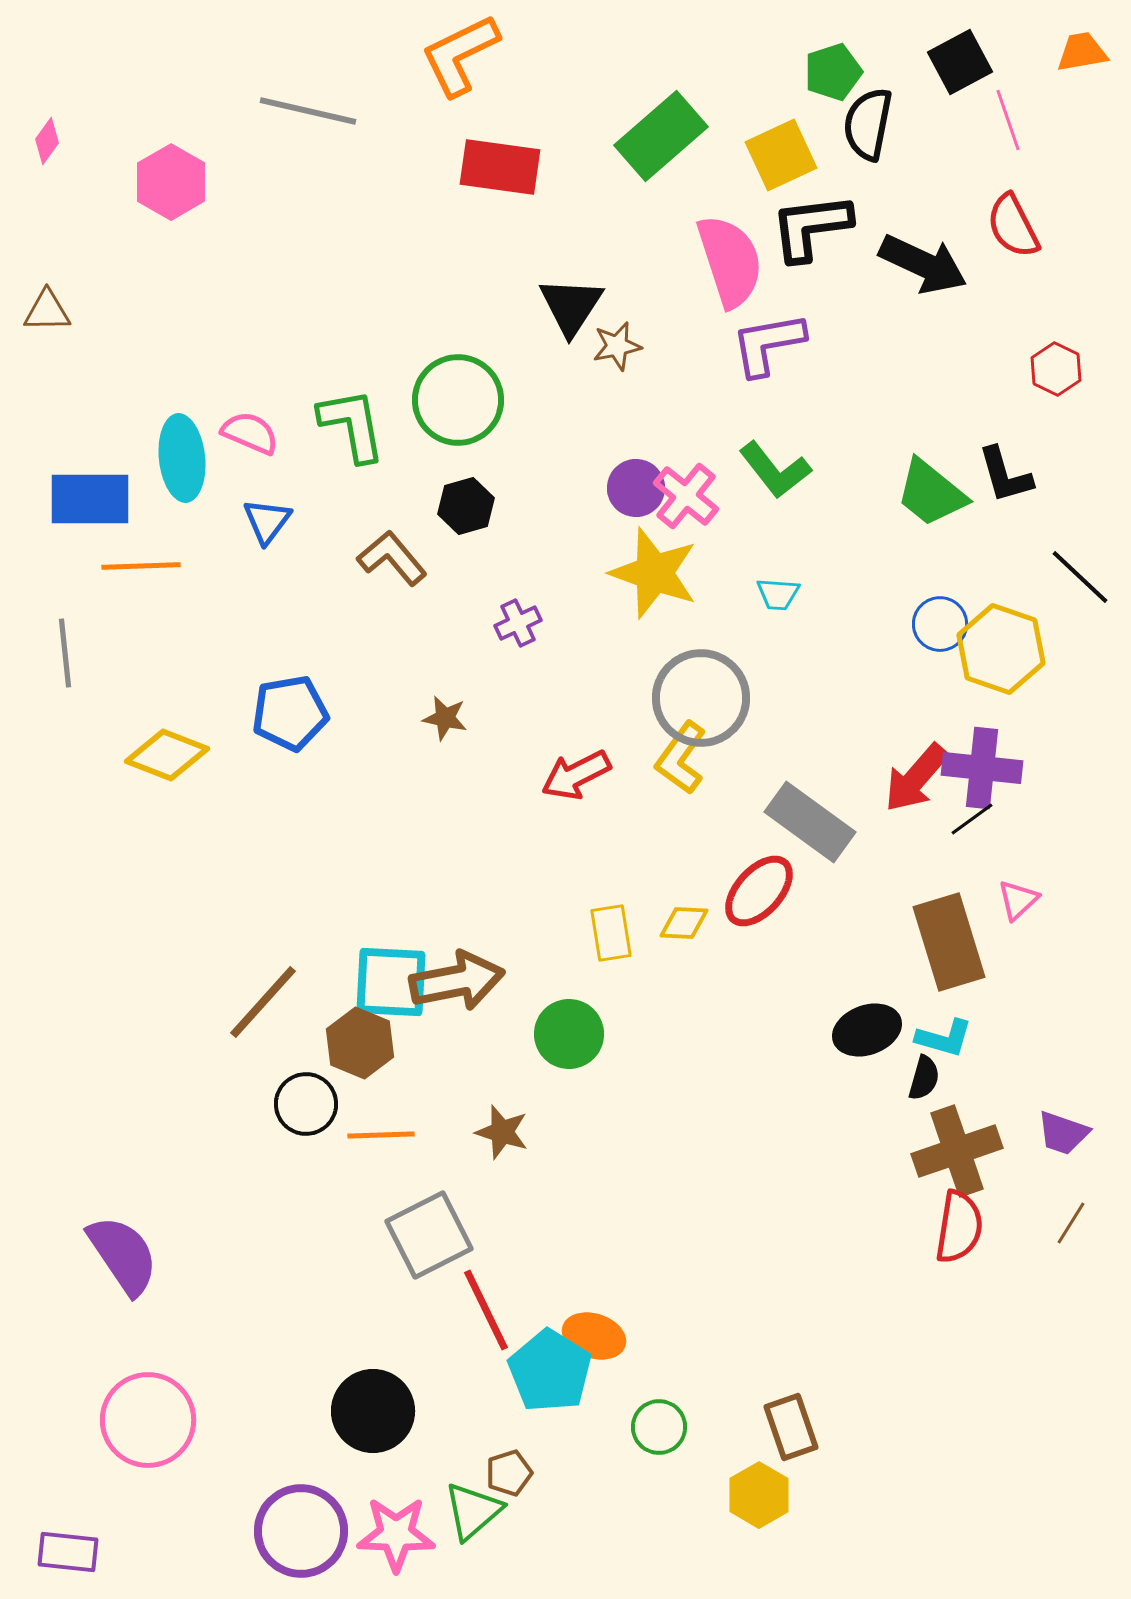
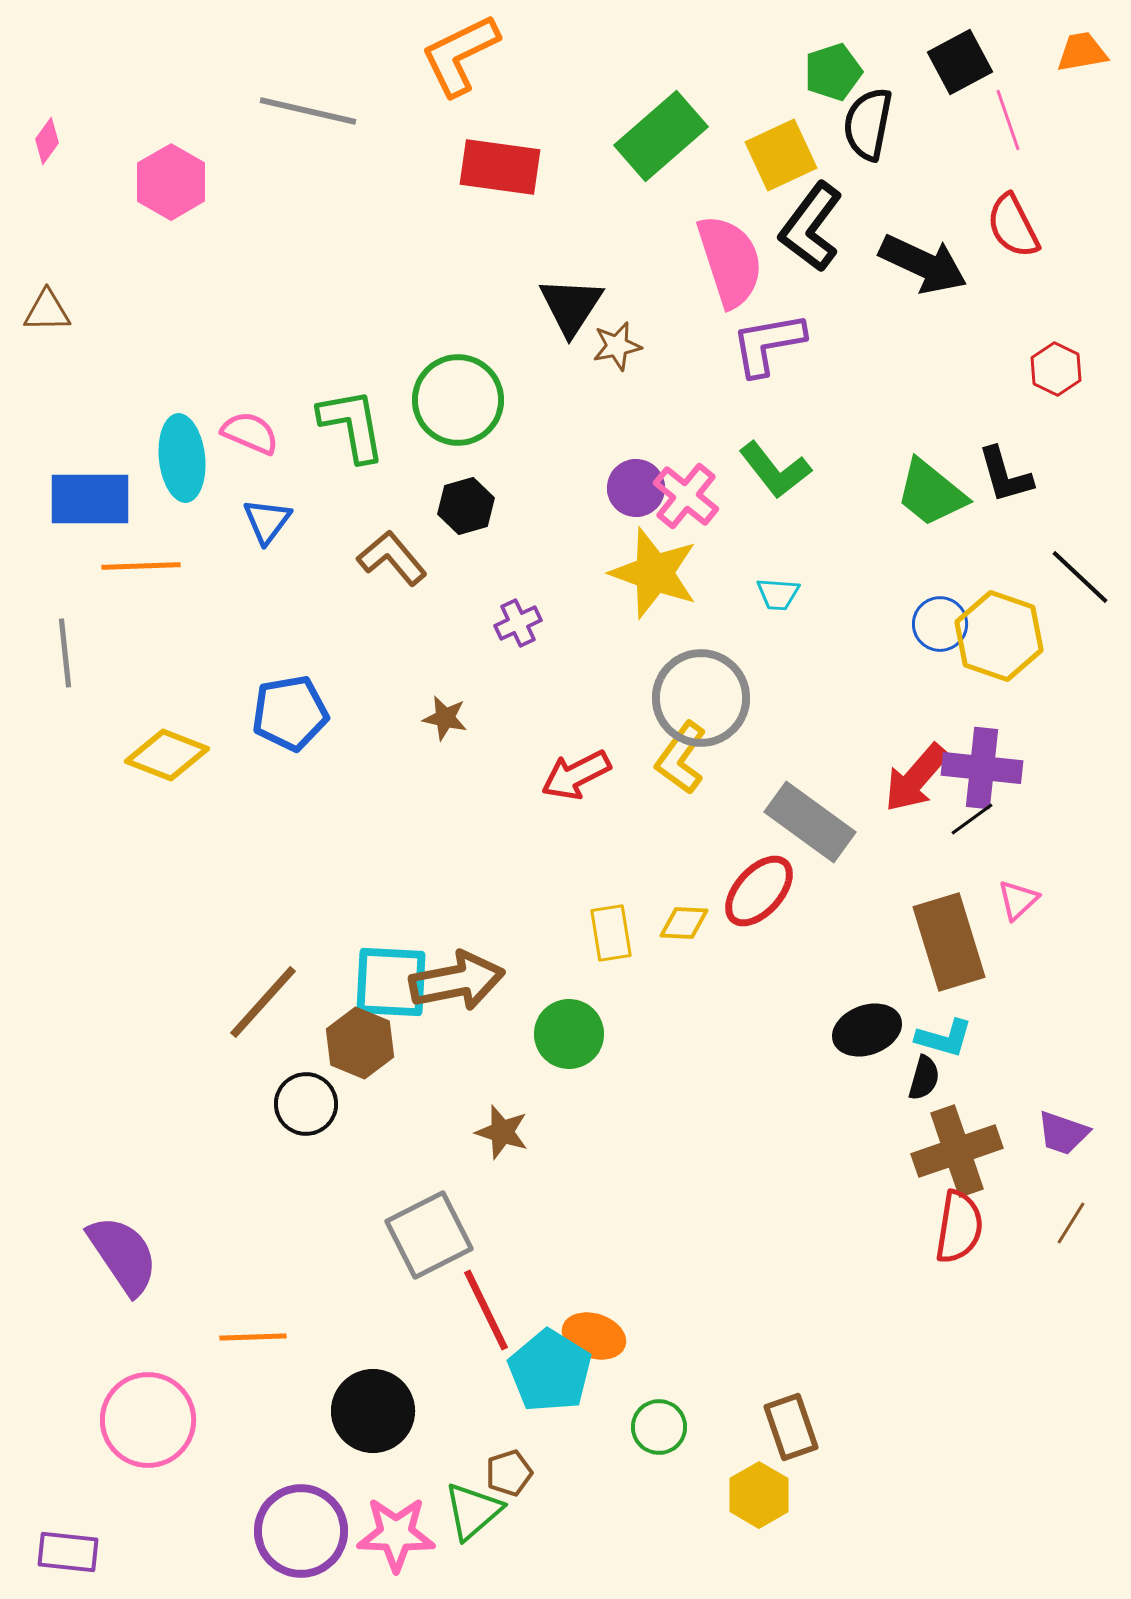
black L-shape at (811, 227): rotated 46 degrees counterclockwise
yellow hexagon at (1001, 649): moved 2 px left, 13 px up
orange line at (381, 1135): moved 128 px left, 202 px down
